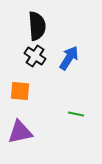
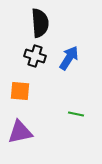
black semicircle: moved 3 px right, 3 px up
black cross: rotated 15 degrees counterclockwise
